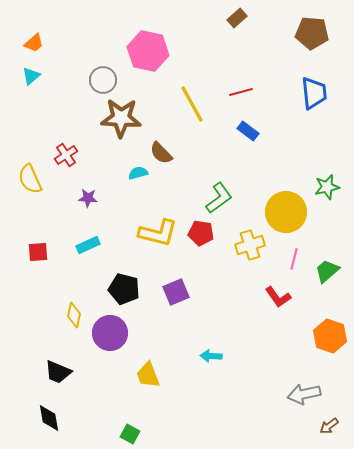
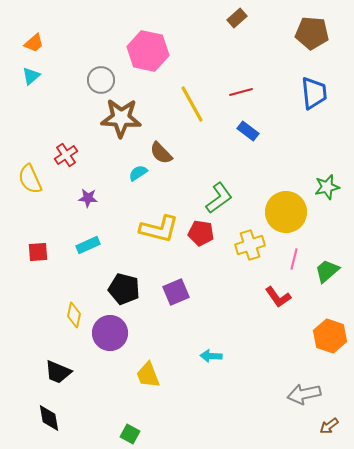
gray circle: moved 2 px left
cyan semicircle: rotated 18 degrees counterclockwise
yellow L-shape: moved 1 px right, 4 px up
